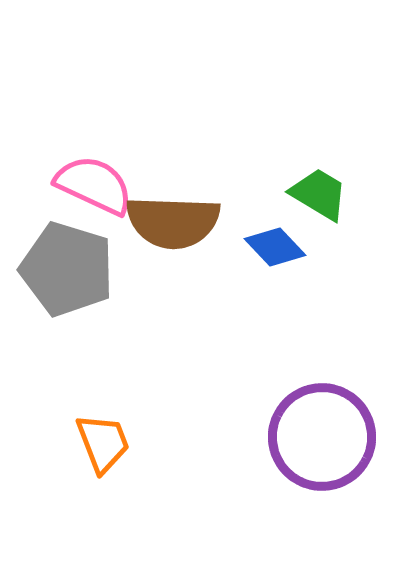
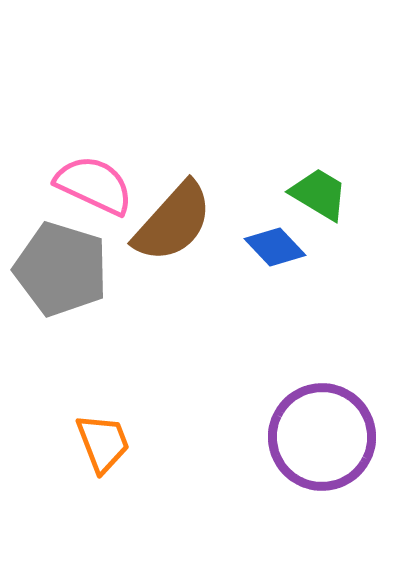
brown semicircle: rotated 50 degrees counterclockwise
gray pentagon: moved 6 px left
